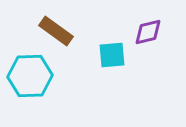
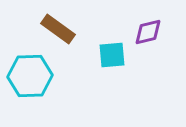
brown rectangle: moved 2 px right, 2 px up
